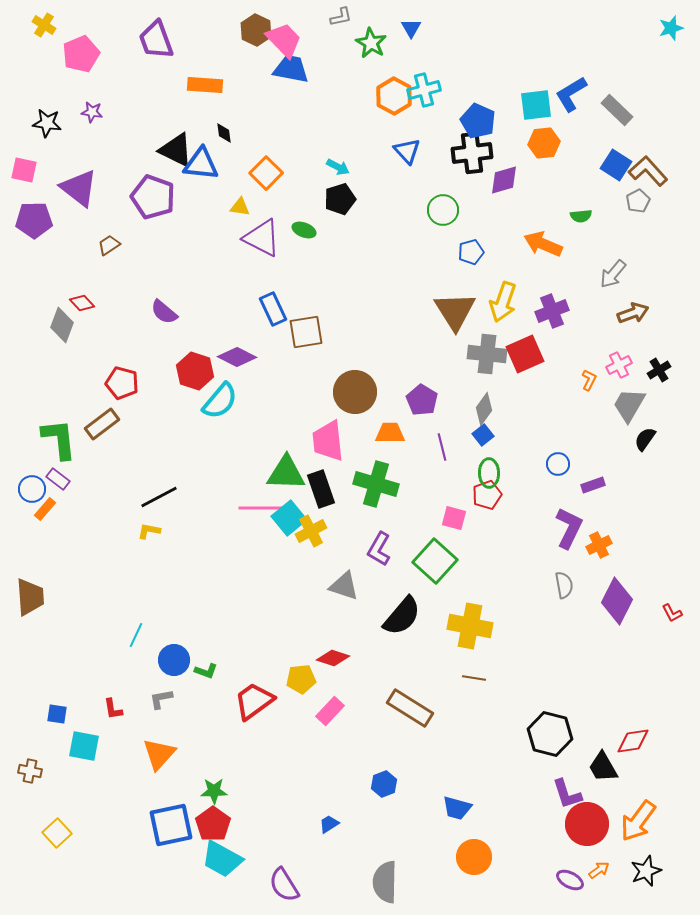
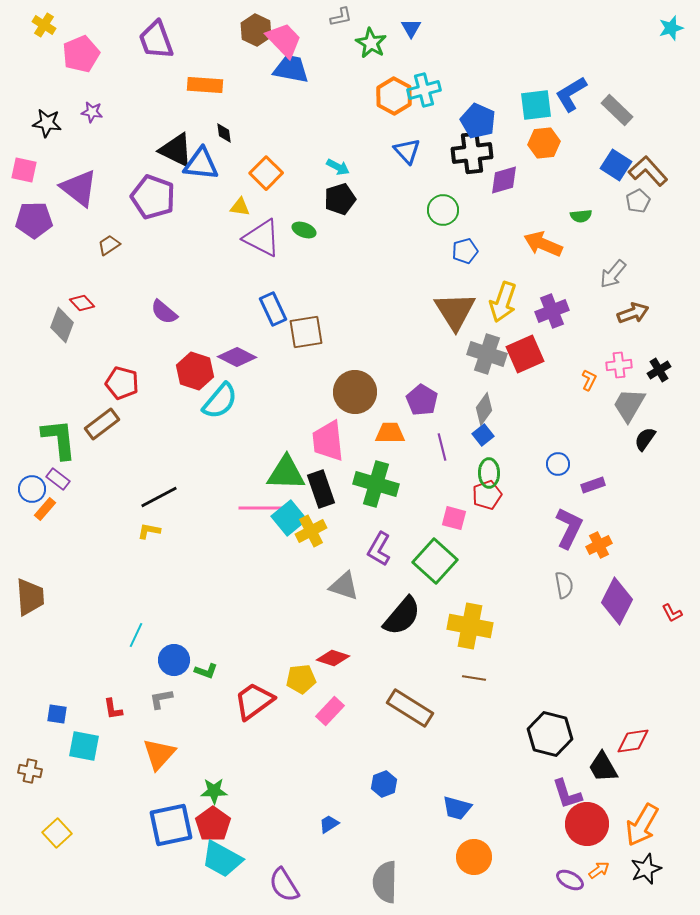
blue pentagon at (471, 252): moved 6 px left, 1 px up
gray cross at (487, 354): rotated 12 degrees clockwise
pink cross at (619, 365): rotated 20 degrees clockwise
orange arrow at (638, 821): moved 4 px right, 4 px down; rotated 6 degrees counterclockwise
black star at (646, 871): moved 2 px up
